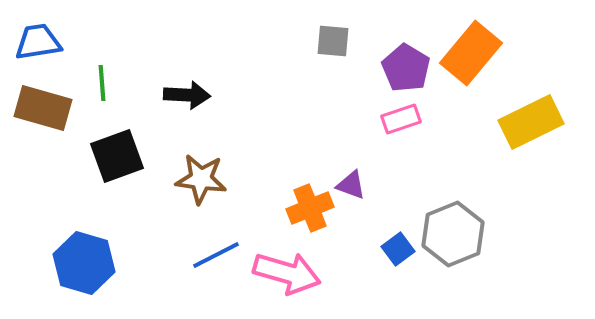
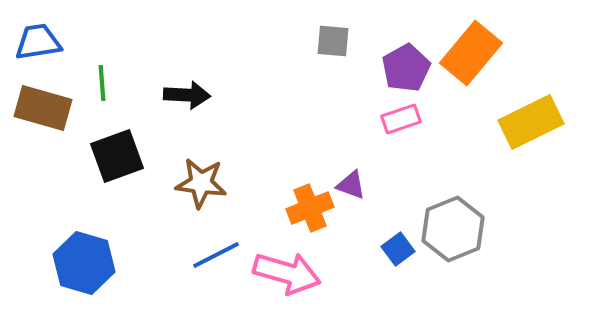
purple pentagon: rotated 12 degrees clockwise
brown star: moved 4 px down
gray hexagon: moved 5 px up
